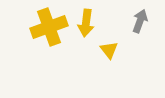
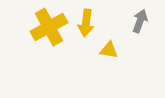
yellow cross: rotated 9 degrees counterclockwise
yellow triangle: rotated 42 degrees counterclockwise
